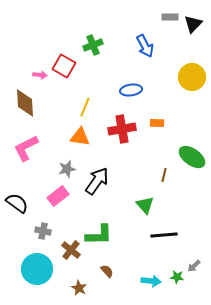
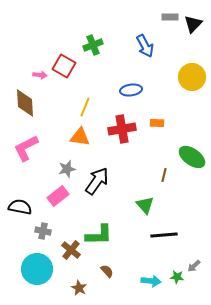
black semicircle: moved 3 px right, 4 px down; rotated 25 degrees counterclockwise
